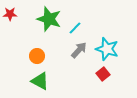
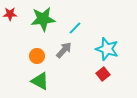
green star: moved 6 px left; rotated 25 degrees counterclockwise
gray arrow: moved 15 px left
